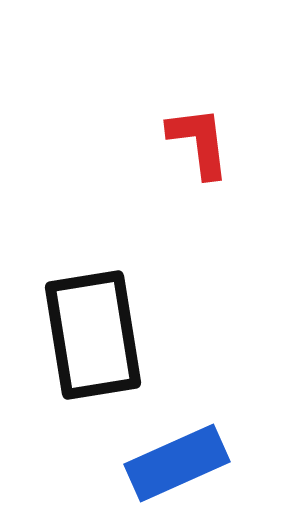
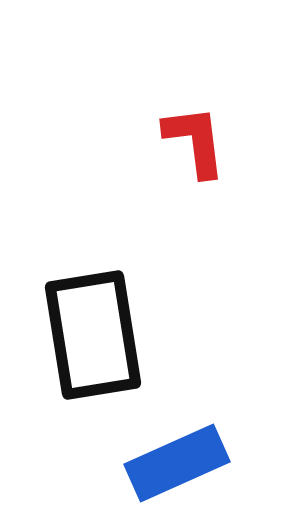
red L-shape: moved 4 px left, 1 px up
